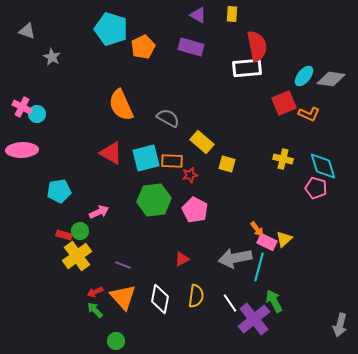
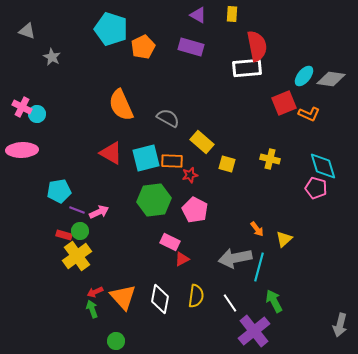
yellow cross at (283, 159): moved 13 px left
pink rectangle at (267, 242): moved 97 px left
purple line at (123, 265): moved 46 px left, 55 px up
green arrow at (95, 310): moved 3 px left, 1 px up; rotated 24 degrees clockwise
purple cross at (254, 319): moved 12 px down
